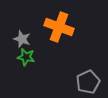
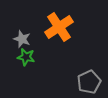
orange cross: rotated 36 degrees clockwise
gray pentagon: moved 1 px right
